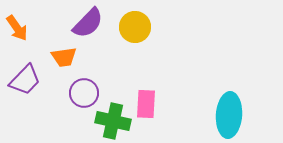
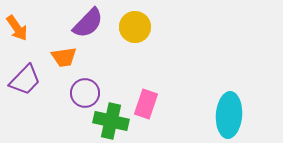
purple circle: moved 1 px right
pink rectangle: rotated 16 degrees clockwise
green cross: moved 2 px left
